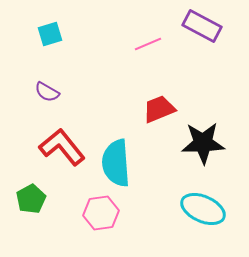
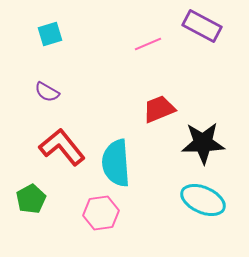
cyan ellipse: moved 9 px up
